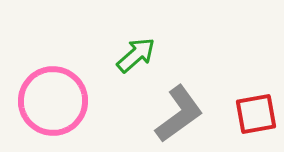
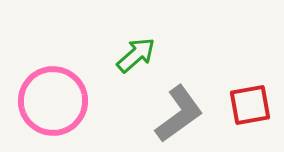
red square: moved 6 px left, 9 px up
